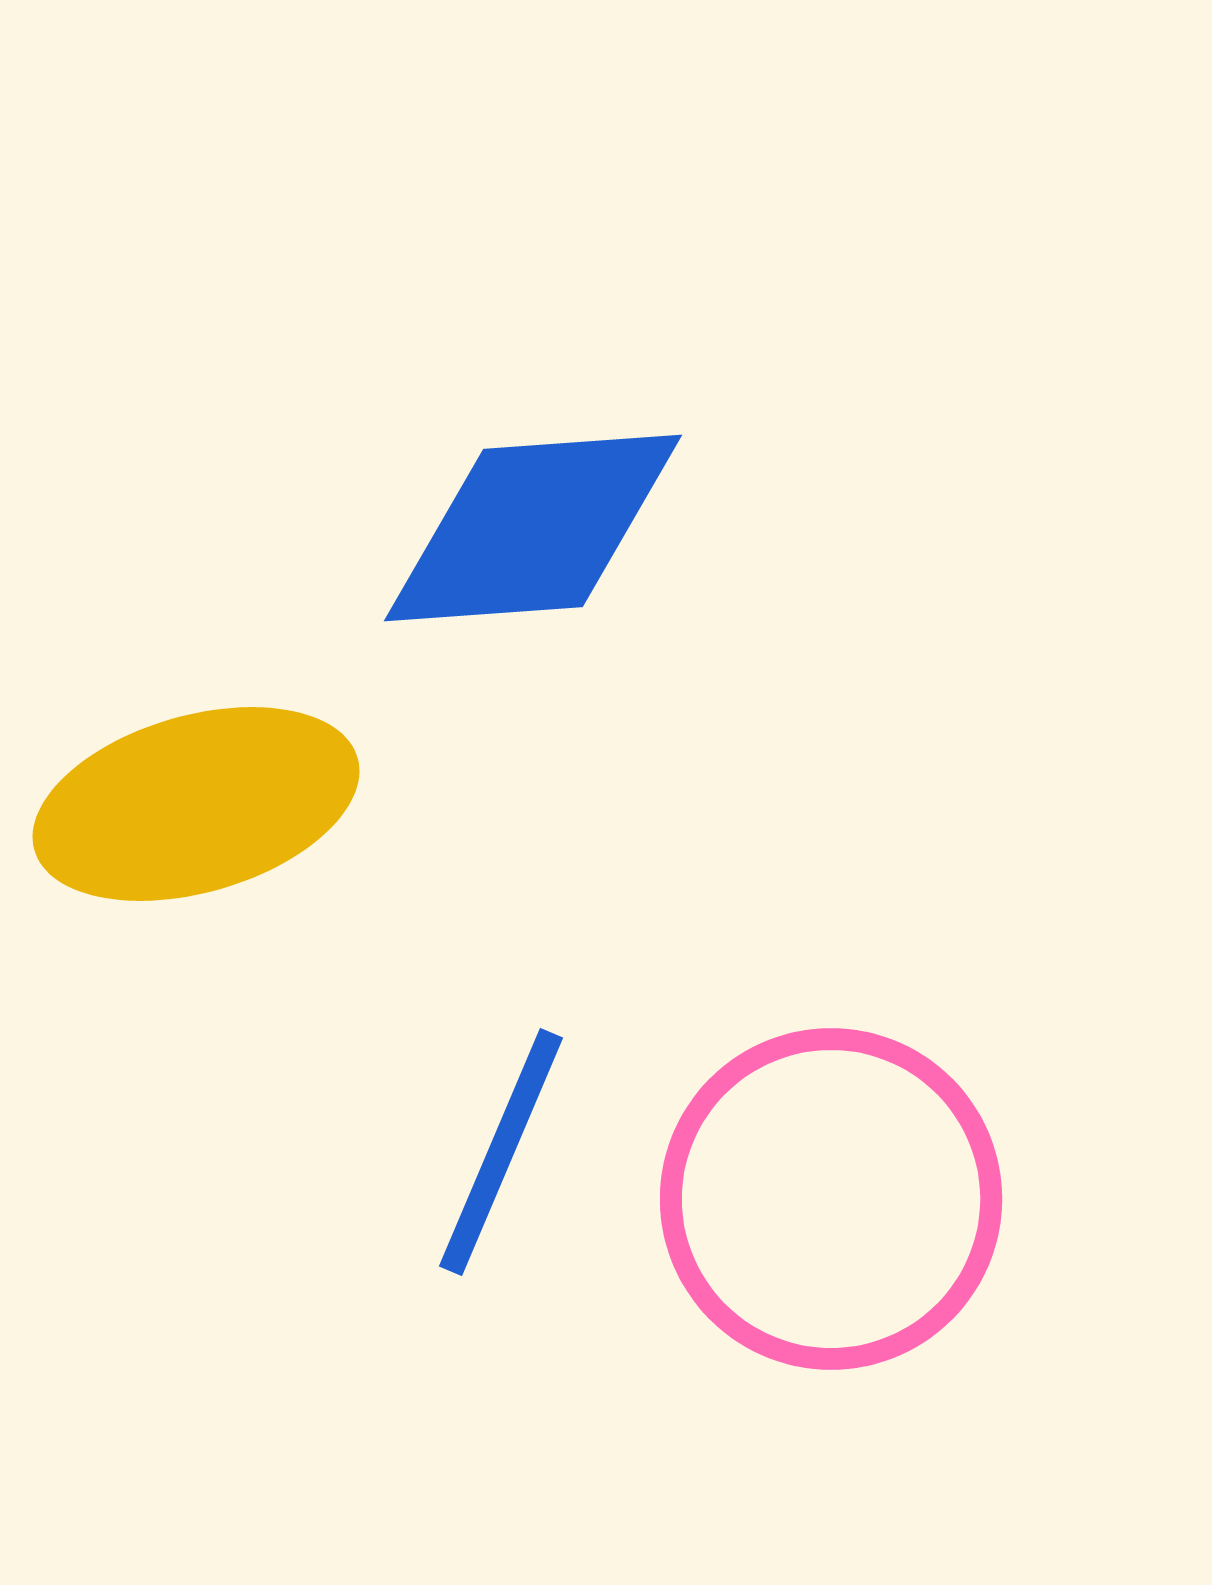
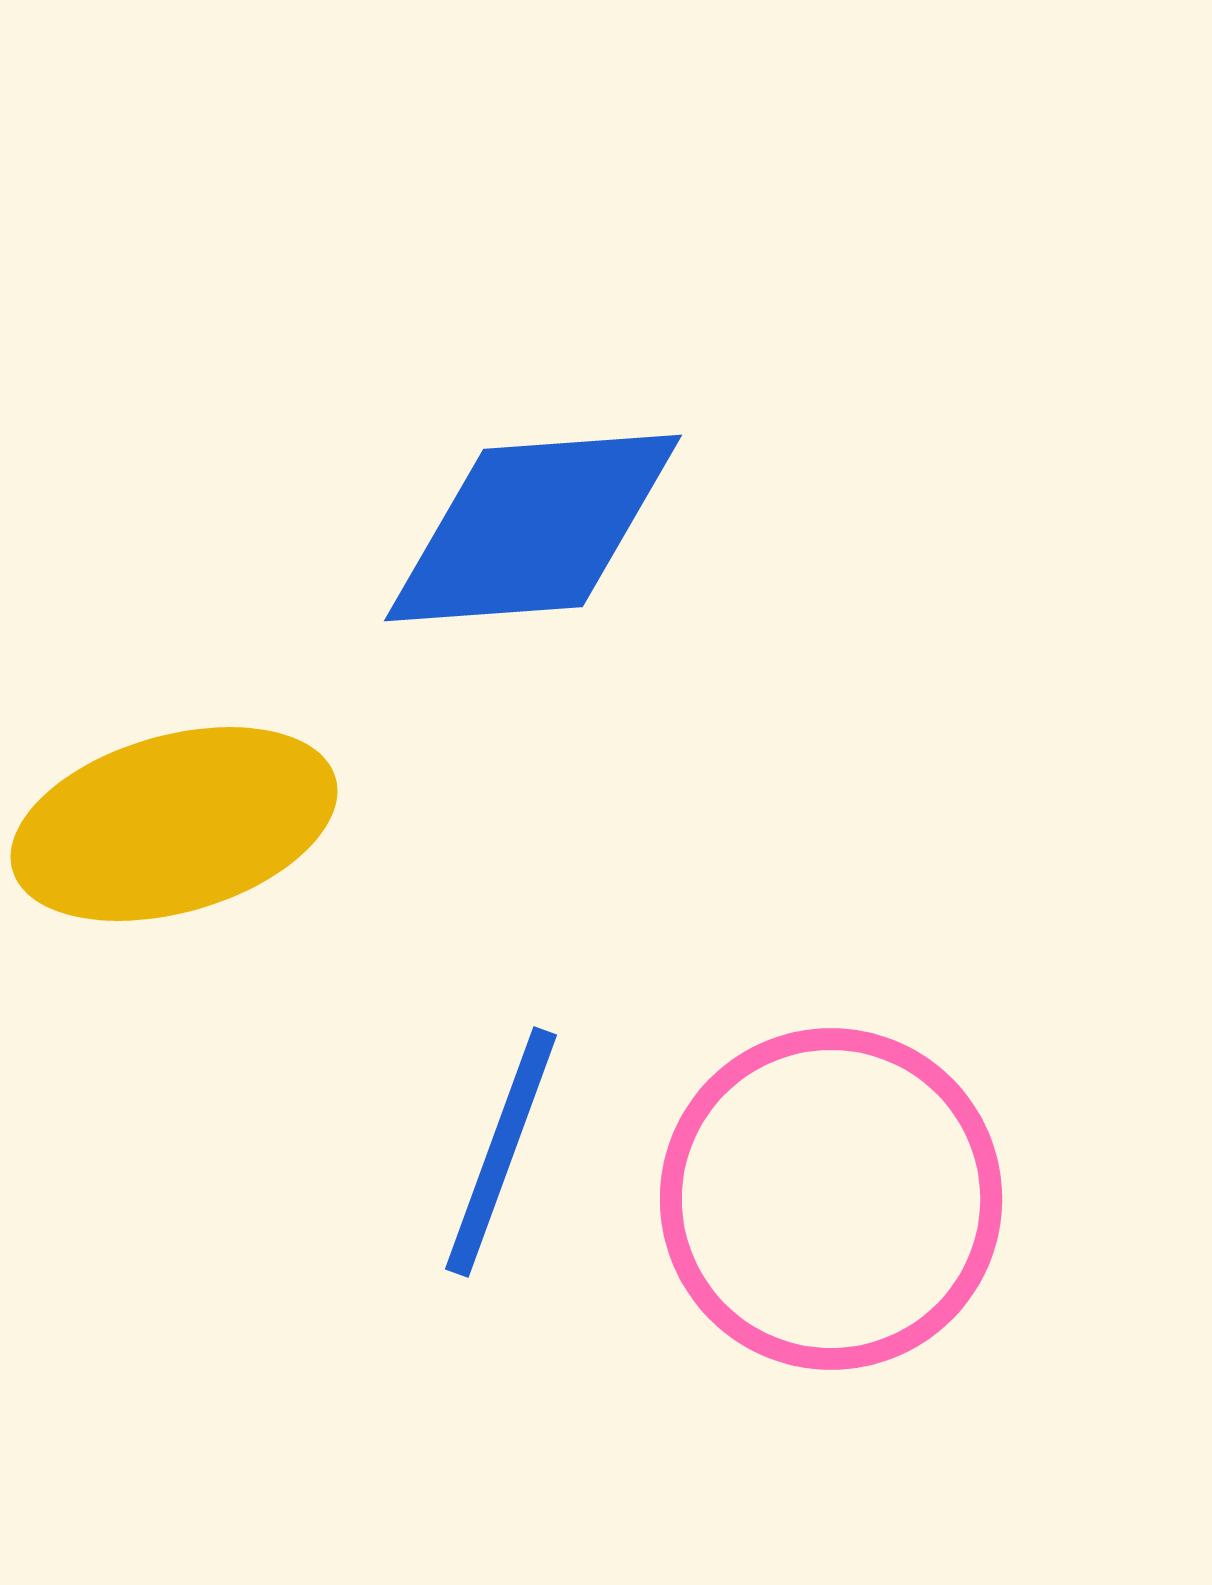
yellow ellipse: moved 22 px left, 20 px down
blue line: rotated 3 degrees counterclockwise
